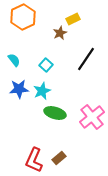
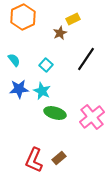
cyan star: rotated 24 degrees counterclockwise
